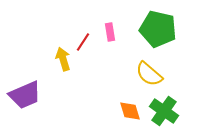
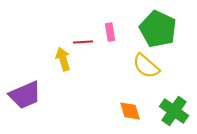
green pentagon: rotated 12 degrees clockwise
red line: rotated 54 degrees clockwise
yellow semicircle: moved 3 px left, 8 px up
green cross: moved 10 px right
